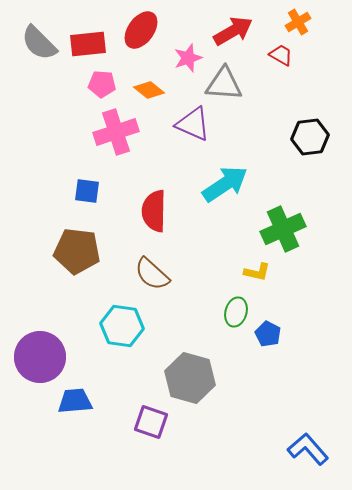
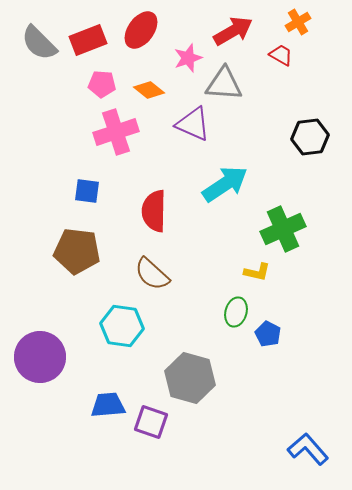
red rectangle: moved 4 px up; rotated 15 degrees counterclockwise
blue trapezoid: moved 33 px right, 4 px down
